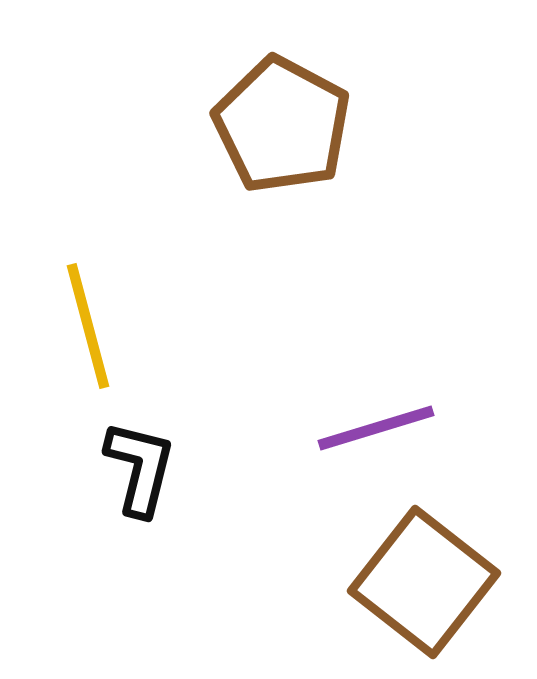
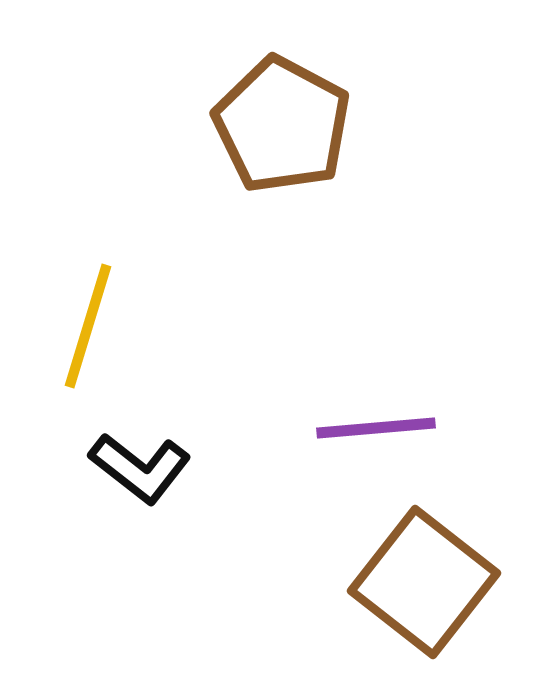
yellow line: rotated 32 degrees clockwise
purple line: rotated 12 degrees clockwise
black L-shape: rotated 114 degrees clockwise
